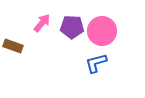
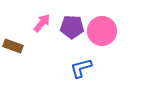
blue L-shape: moved 15 px left, 5 px down
